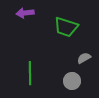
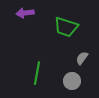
gray semicircle: moved 2 px left; rotated 24 degrees counterclockwise
green line: moved 7 px right; rotated 10 degrees clockwise
